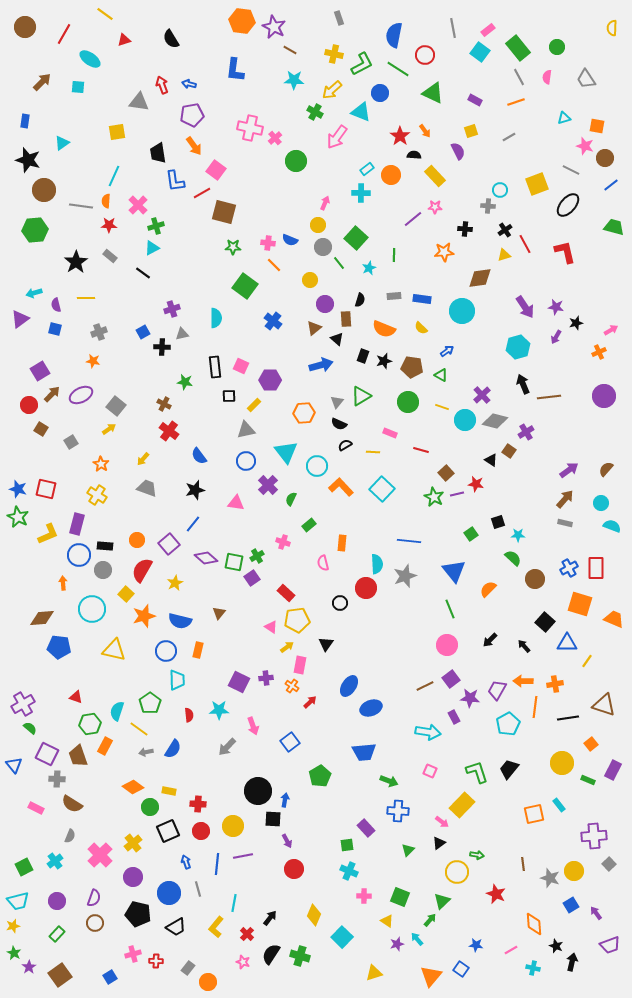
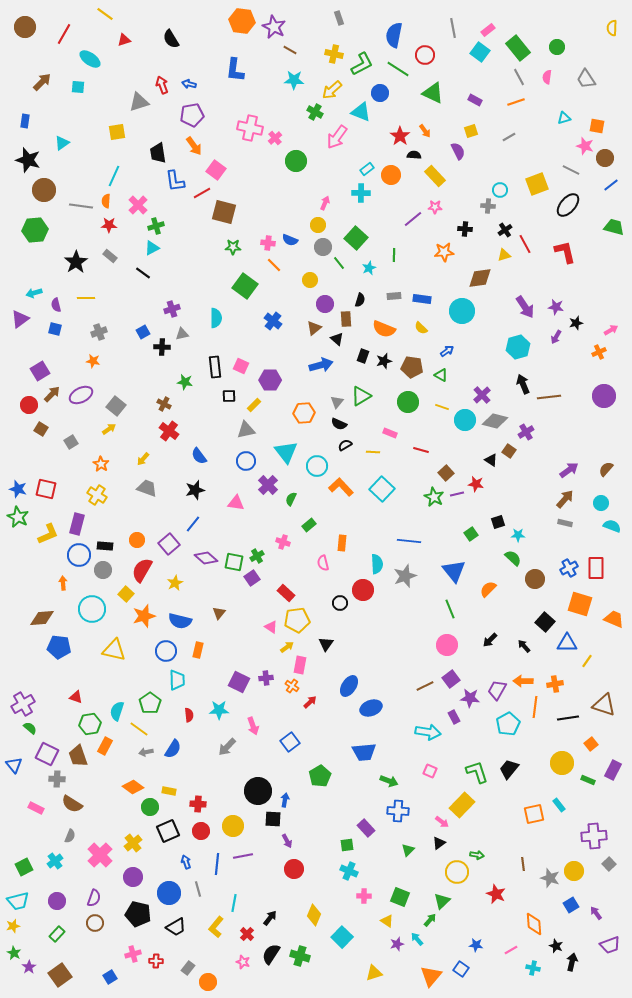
gray triangle at (139, 102): rotated 25 degrees counterclockwise
red circle at (366, 588): moved 3 px left, 2 px down
